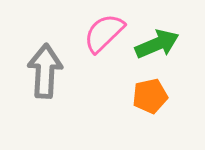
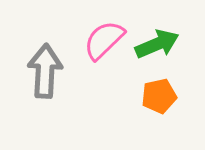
pink semicircle: moved 7 px down
orange pentagon: moved 9 px right
